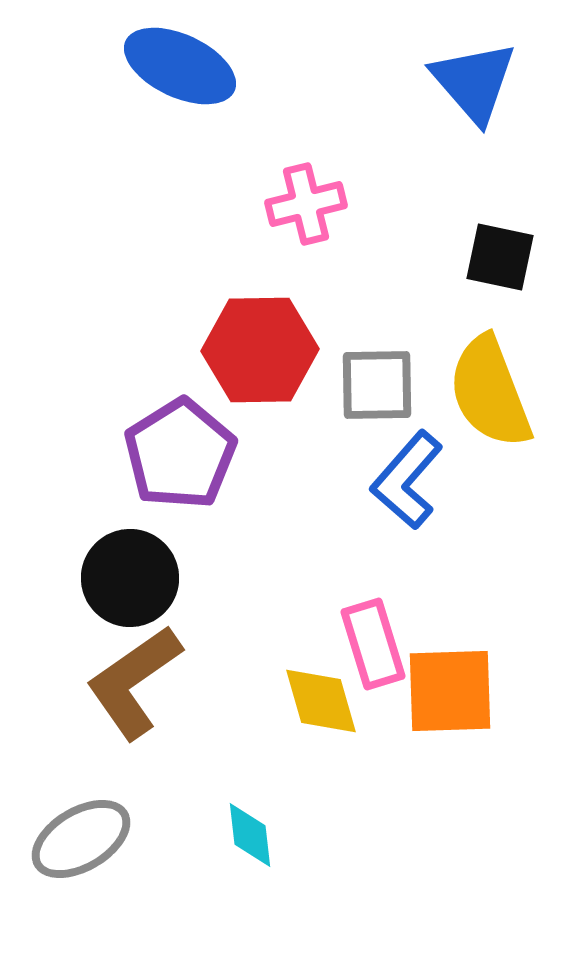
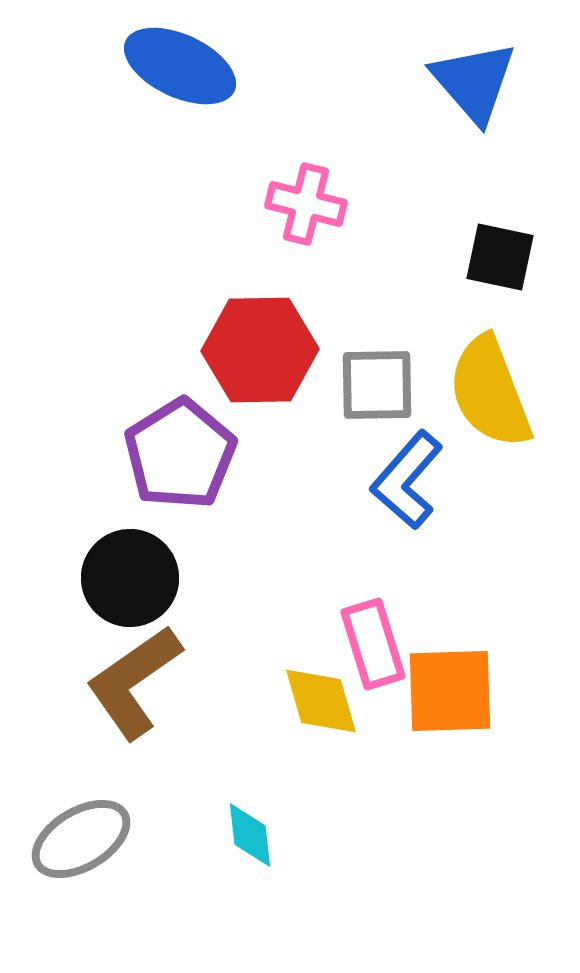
pink cross: rotated 28 degrees clockwise
